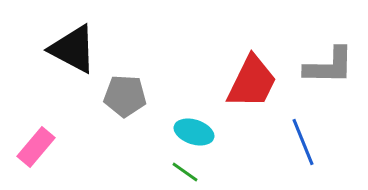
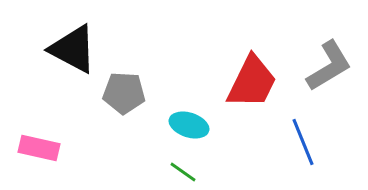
gray L-shape: rotated 32 degrees counterclockwise
gray pentagon: moved 1 px left, 3 px up
cyan ellipse: moved 5 px left, 7 px up
pink rectangle: moved 3 px right, 1 px down; rotated 63 degrees clockwise
green line: moved 2 px left
